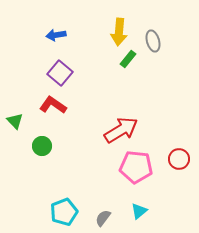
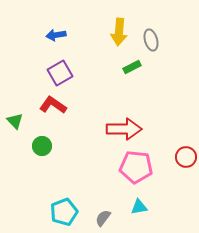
gray ellipse: moved 2 px left, 1 px up
green rectangle: moved 4 px right, 8 px down; rotated 24 degrees clockwise
purple square: rotated 20 degrees clockwise
red arrow: moved 3 px right, 1 px up; rotated 32 degrees clockwise
red circle: moved 7 px right, 2 px up
cyan triangle: moved 4 px up; rotated 30 degrees clockwise
